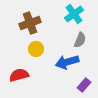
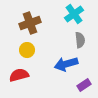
gray semicircle: rotated 28 degrees counterclockwise
yellow circle: moved 9 px left, 1 px down
blue arrow: moved 1 px left, 2 px down
purple rectangle: rotated 16 degrees clockwise
